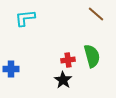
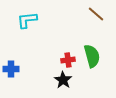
cyan L-shape: moved 2 px right, 2 px down
